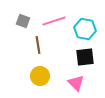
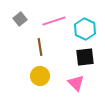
gray square: moved 3 px left, 2 px up; rotated 32 degrees clockwise
cyan hexagon: rotated 15 degrees clockwise
brown line: moved 2 px right, 2 px down
